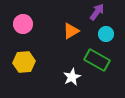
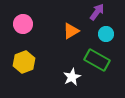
yellow hexagon: rotated 15 degrees counterclockwise
